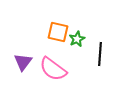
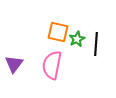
black line: moved 4 px left, 10 px up
purple triangle: moved 9 px left, 2 px down
pink semicircle: moved 1 px left, 4 px up; rotated 64 degrees clockwise
